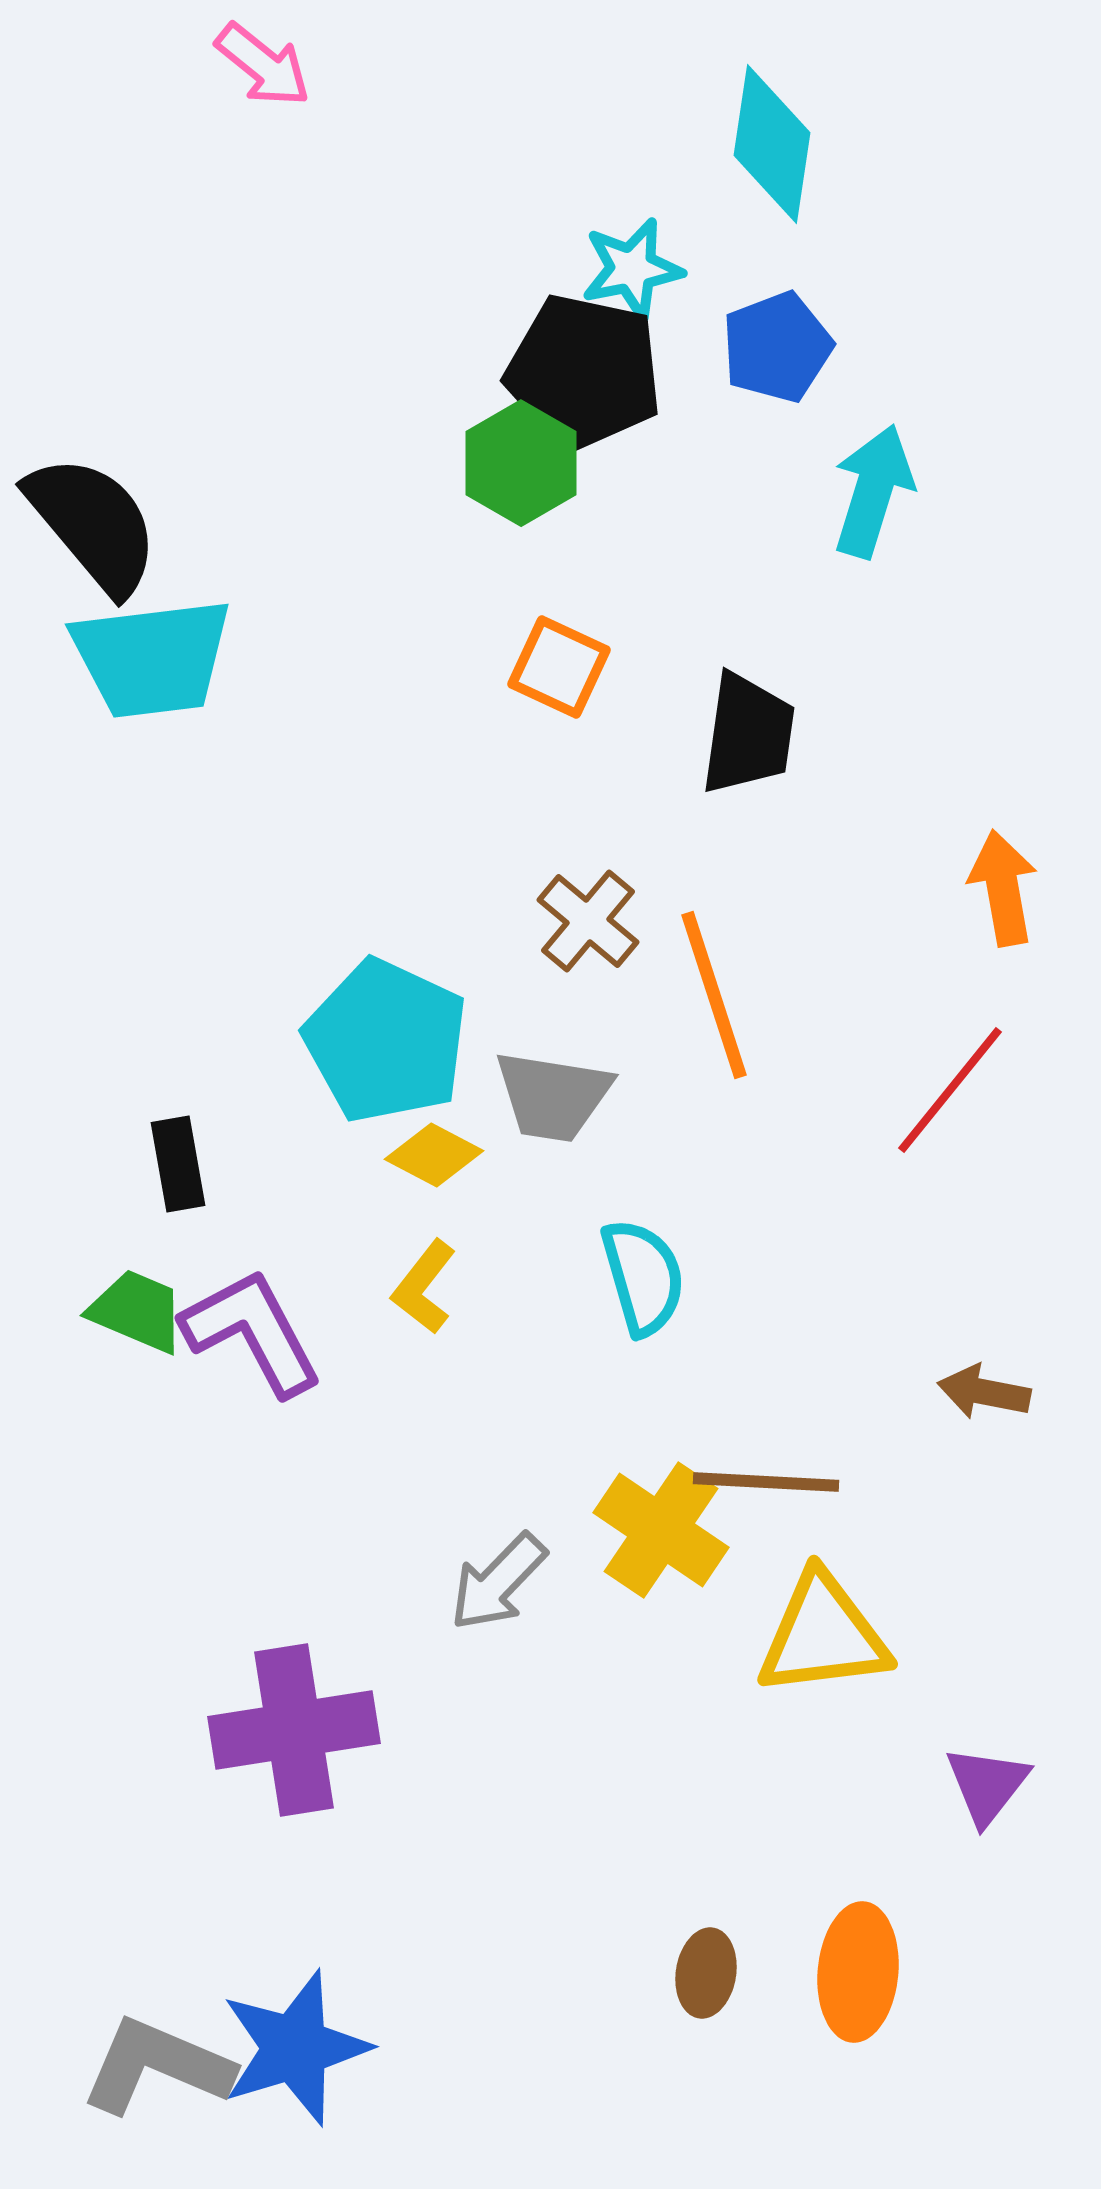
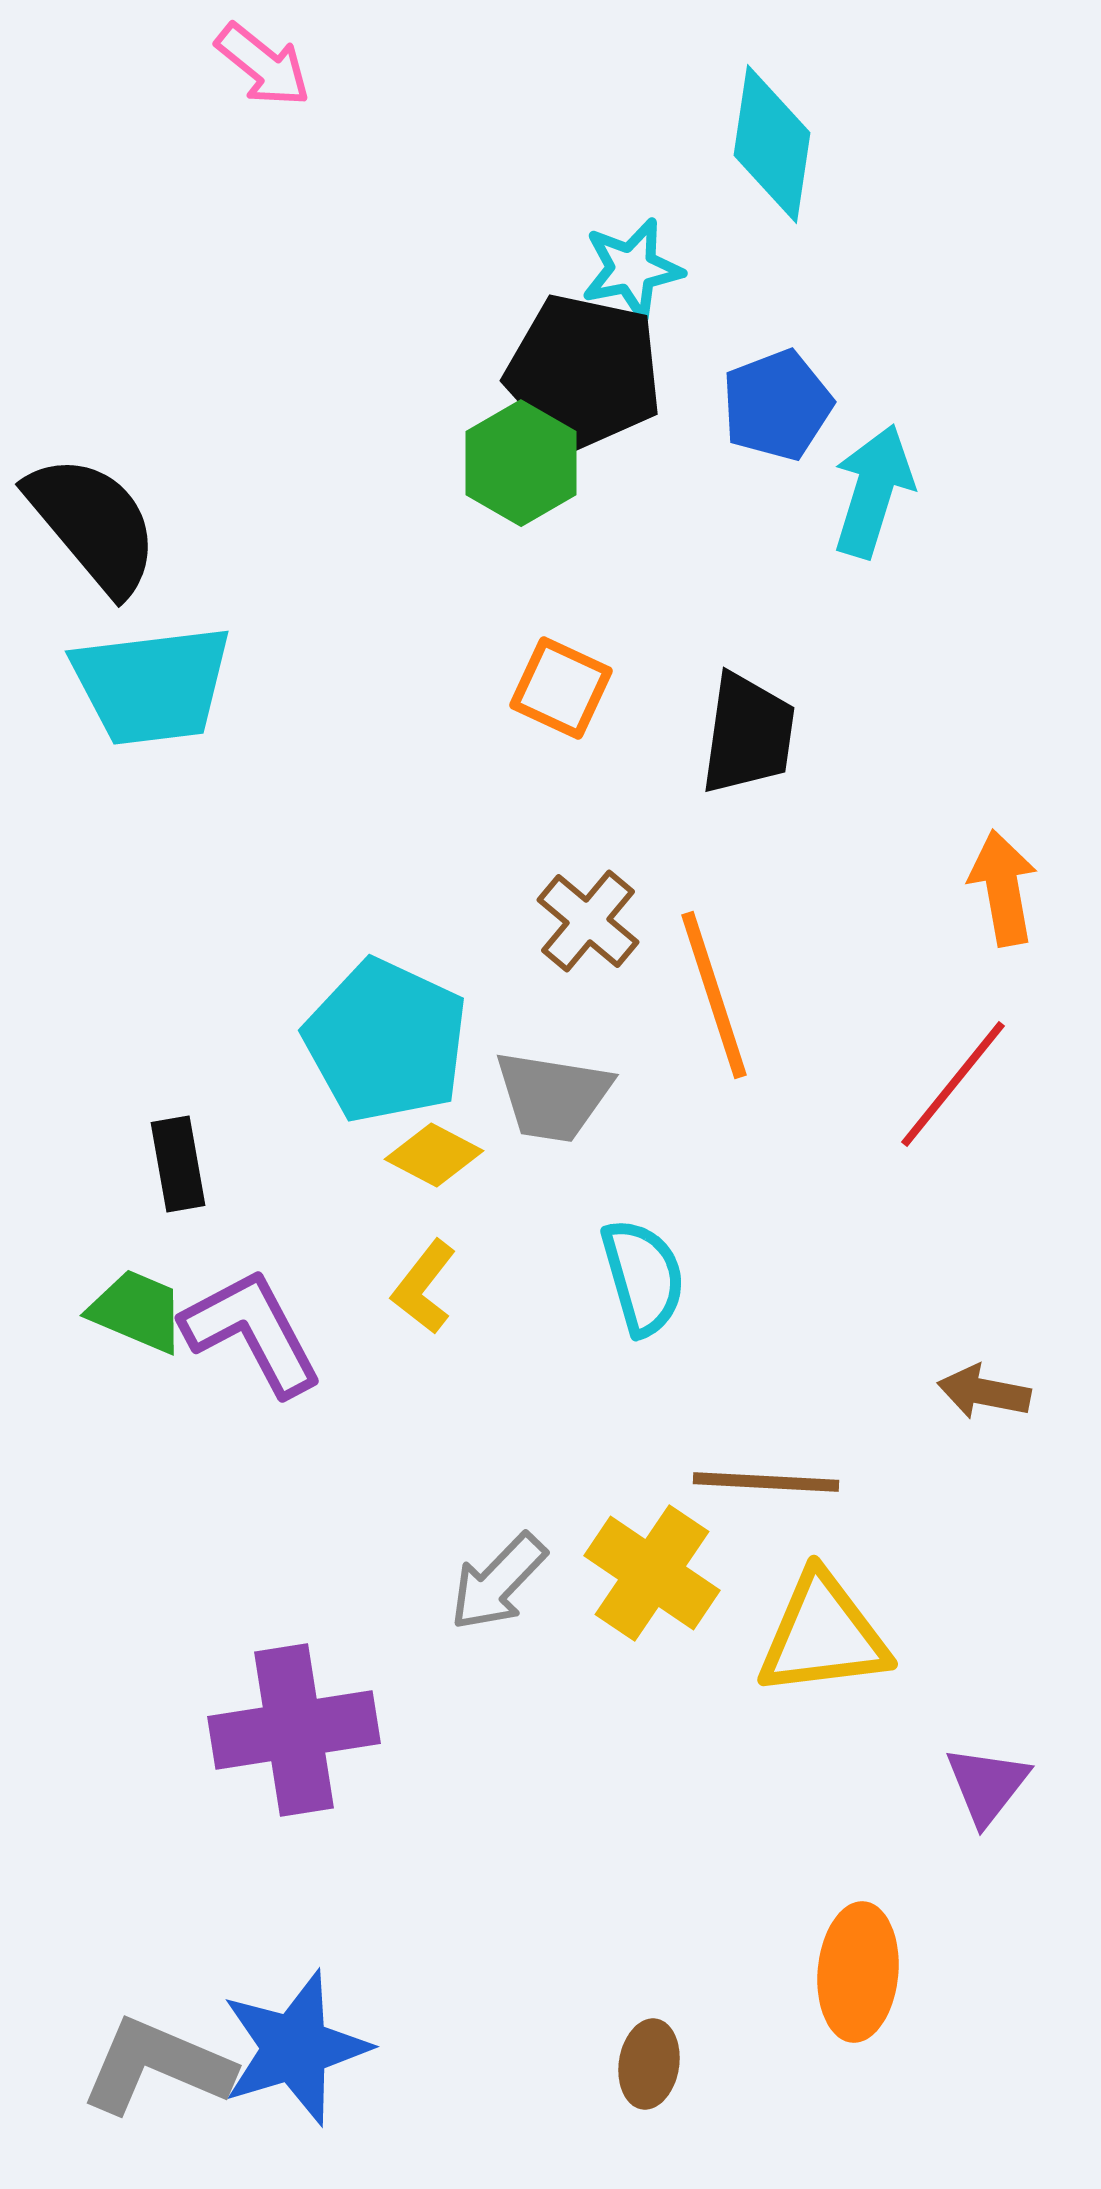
blue pentagon: moved 58 px down
cyan trapezoid: moved 27 px down
orange square: moved 2 px right, 21 px down
red line: moved 3 px right, 6 px up
yellow cross: moved 9 px left, 43 px down
brown ellipse: moved 57 px left, 91 px down
